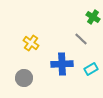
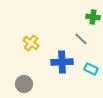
green cross: rotated 24 degrees counterclockwise
blue cross: moved 2 px up
cyan rectangle: rotated 56 degrees clockwise
gray circle: moved 6 px down
